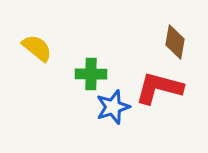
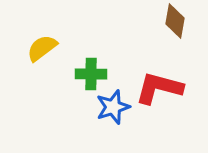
brown diamond: moved 21 px up
yellow semicircle: moved 5 px right; rotated 76 degrees counterclockwise
